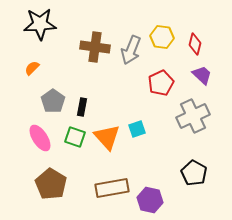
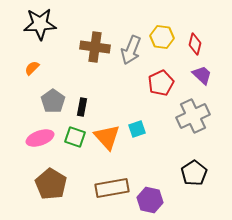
pink ellipse: rotated 76 degrees counterclockwise
black pentagon: rotated 10 degrees clockwise
